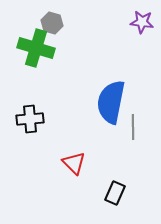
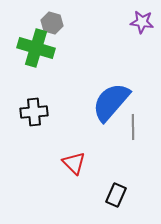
blue semicircle: rotated 30 degrees clockwise
black cross: moved 4 px right, 7 px up
black rectangle: moved 1 px right, 2 px down
